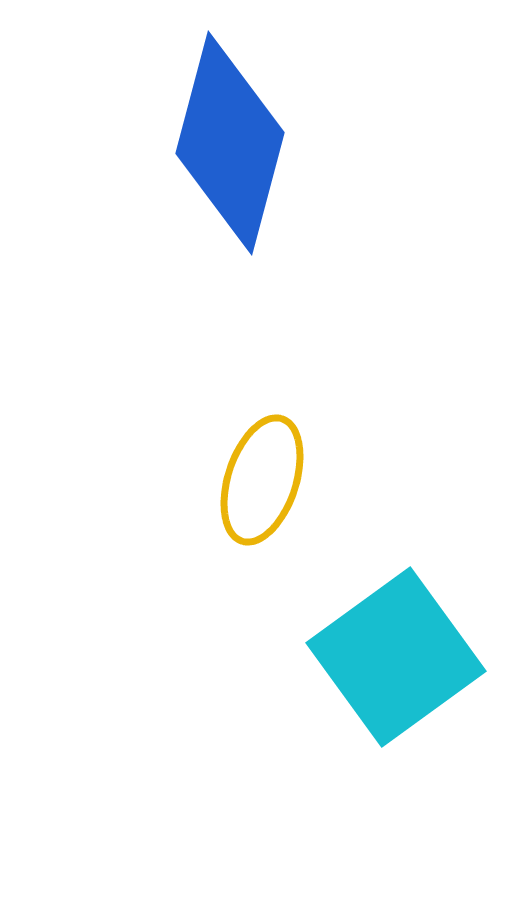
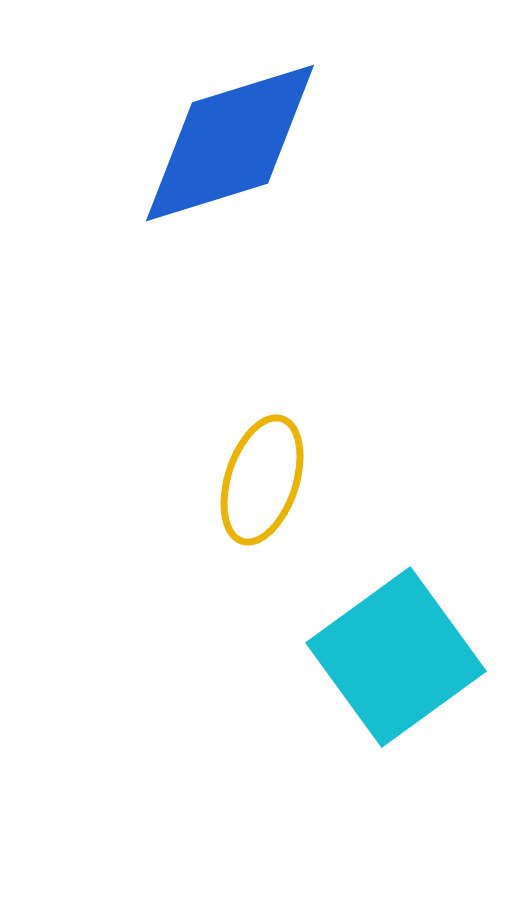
blue diamond: rotated 58 degrees clockwise
